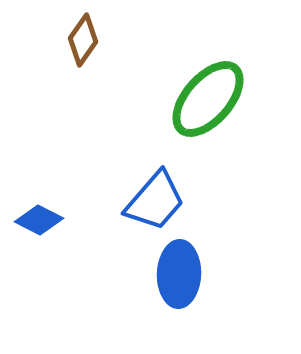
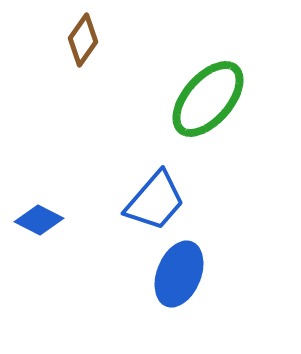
blue ellipse: rotated 20 degrees clockwise
